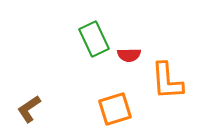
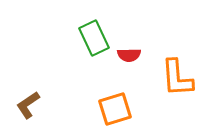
green rectangle: moved 1 px up
orange L-shape: moved 10 px right, 3 px up
brown L-shape: moved 1 px left, 4 px up
